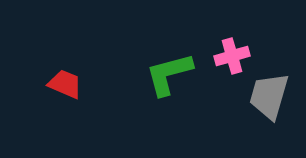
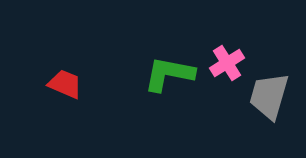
pink cross: moved 5 px left, 7 px down; rotated 16 degrees counterclockwise
green L-shape: rotated 26 degrees clockwise
